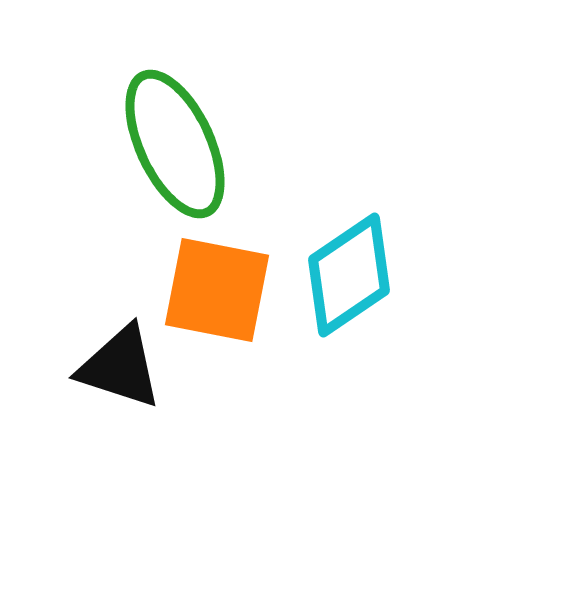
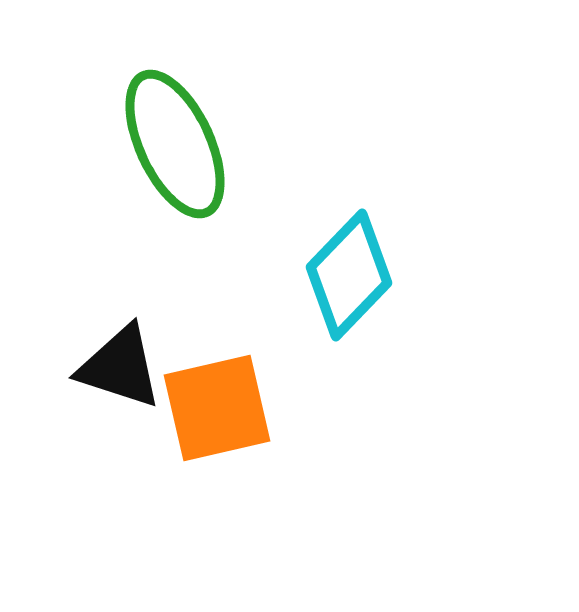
cyan diamond: rotated 12 degrees counterclockwise
orange square: moved 118 px down; rotated 24 degrees counterclockwise
